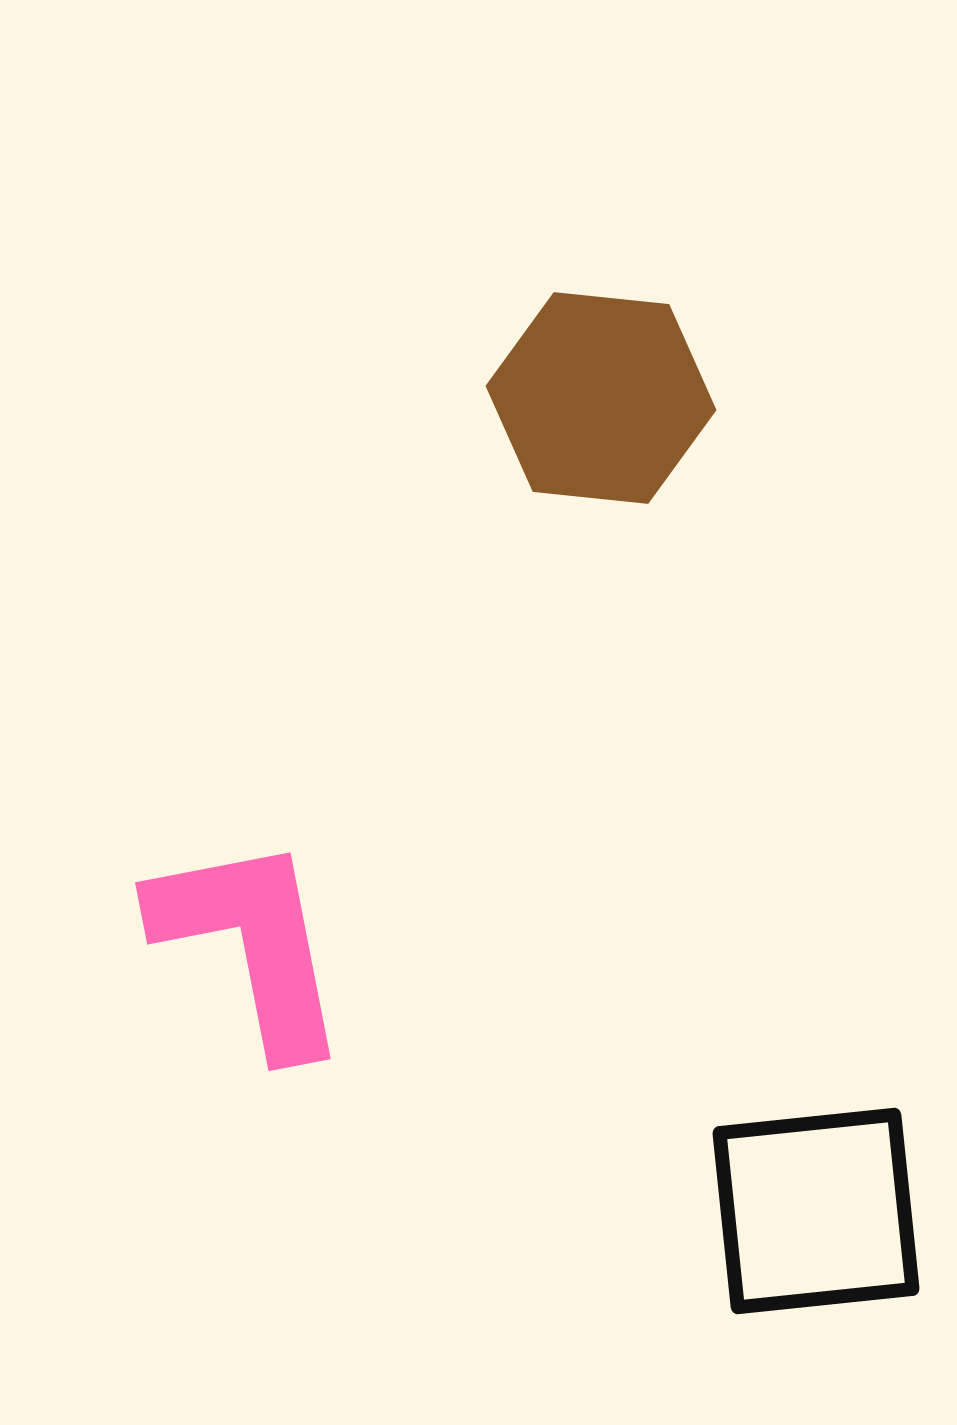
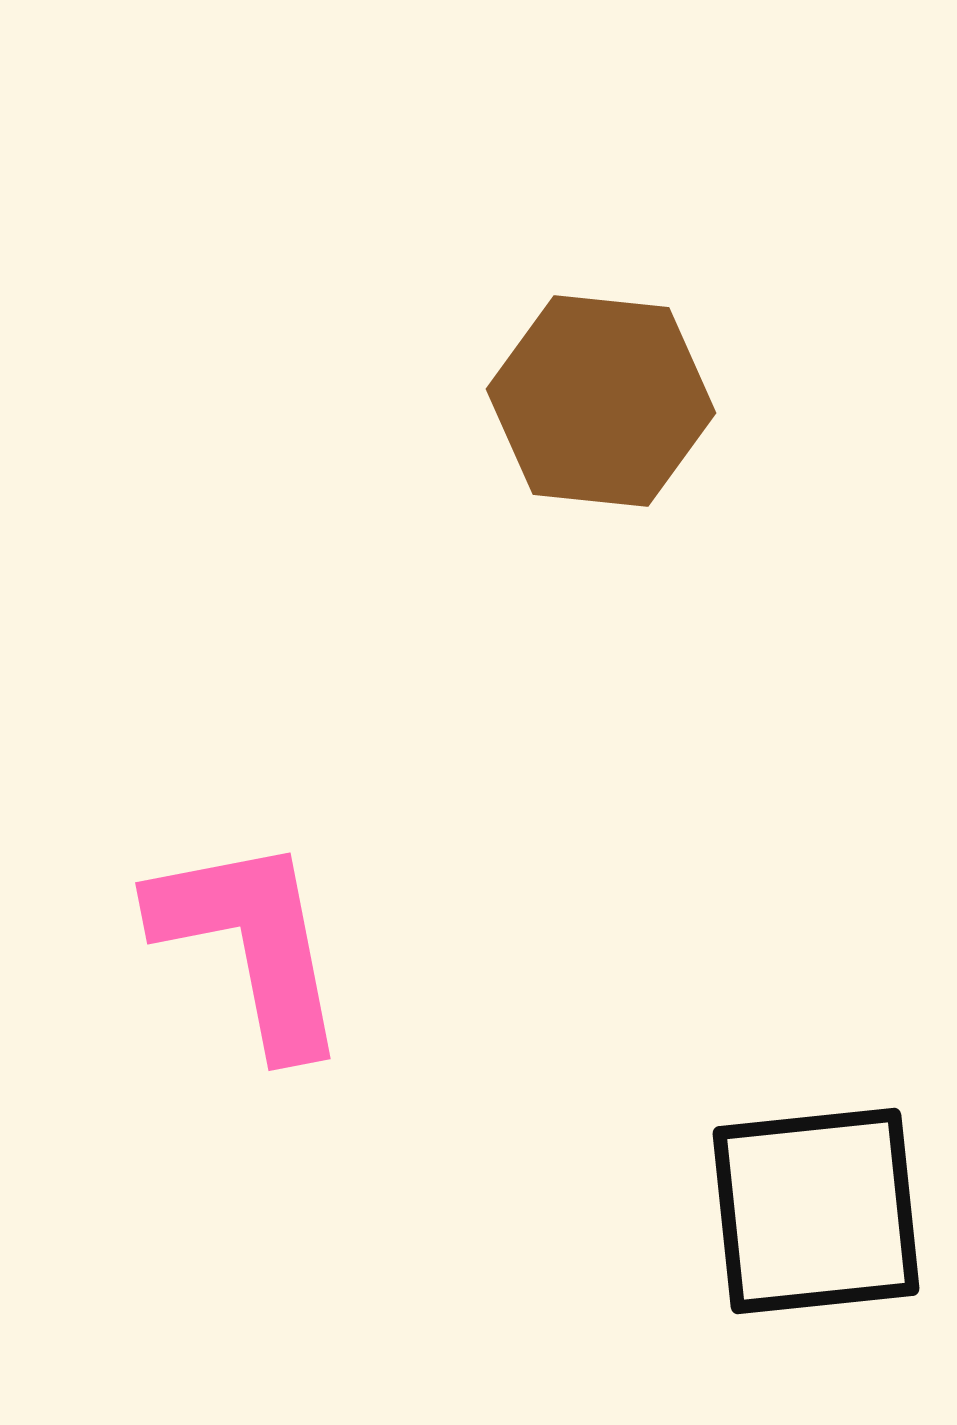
brown hexagon: moved 3 px down
